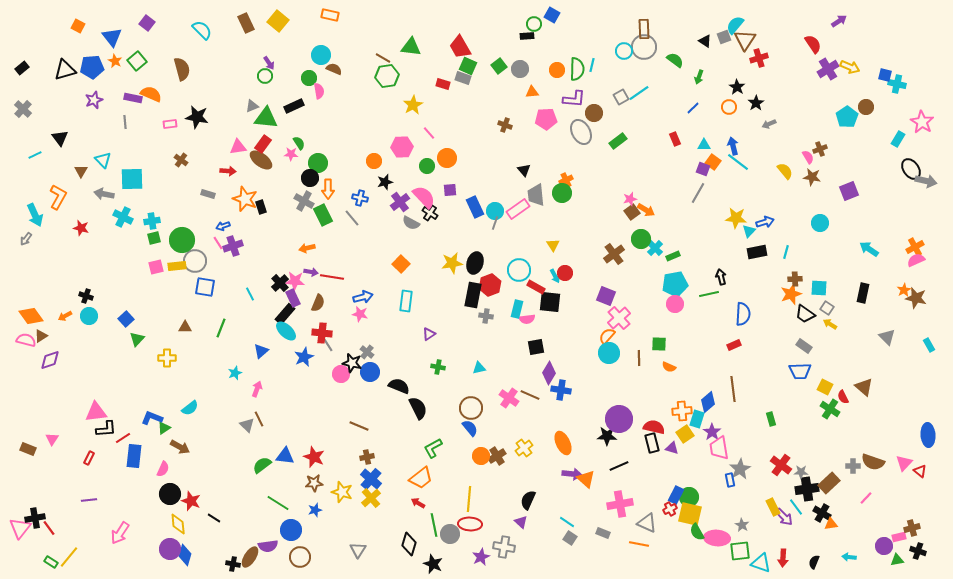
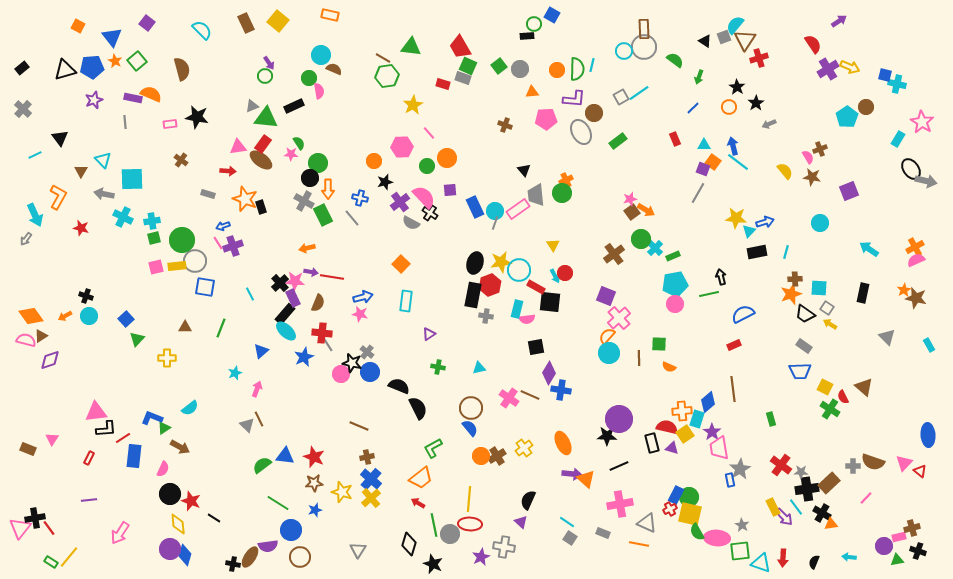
yellow star at (452, 263): moved 49 px right, 1 px up
blue semicircle at (743, 314): rotated 120 degrees counterclockwise
red semicircle at (654, 427): moved 13 px right
